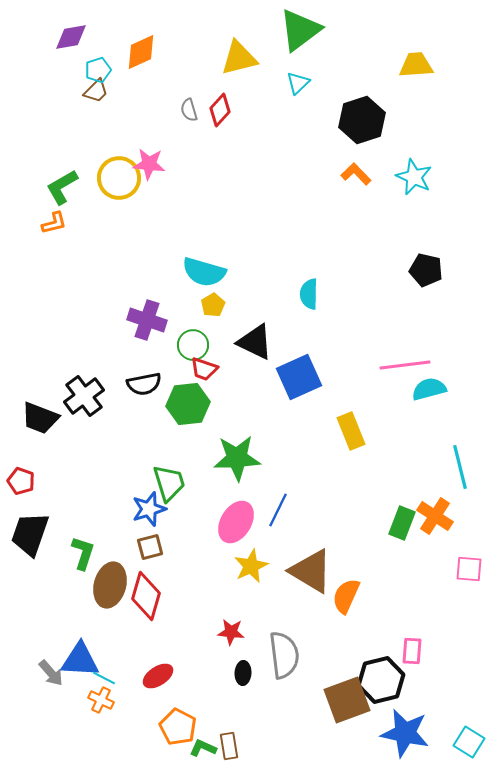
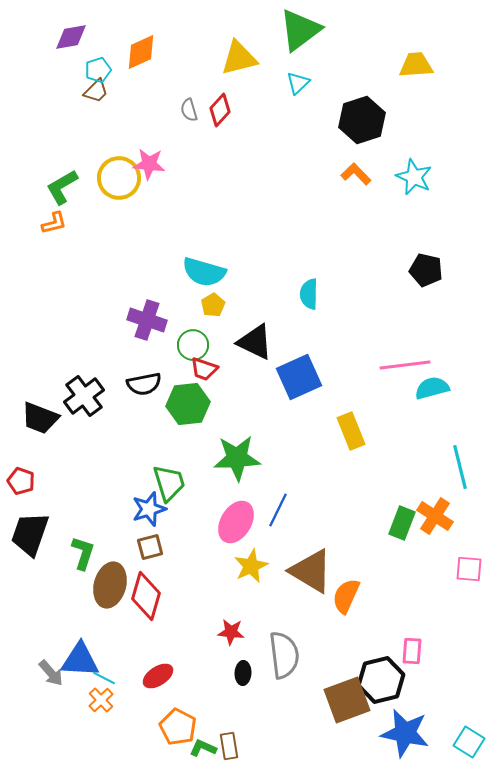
cyan semicircle at (429, 389): moved 3 px right, 1 px up
orange cross at (101, 700): rotated 20 degrees clockwise
